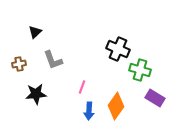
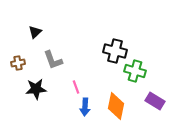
black cross: moved 3 px left, 2 px down; rotated 10 degrees counterclockwise
brown cross: moved 1 px left, 1 px up
green cross: moved 5 px left, 1 px down
pink line: moved 6 px left; rotated 40 degrees counterclockwise
black star: moved 5 px up
purple rectangle: moved 3 px down
orange diamond: rotated 24 degrees counterclockwise
blue arrow: moved 4 px left, 4 px up
